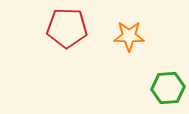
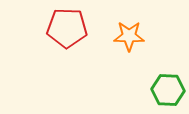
green hexagon: moved 2 px down; rotated 8 degrees clockwise
